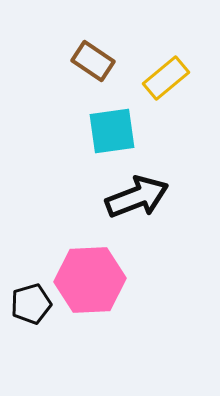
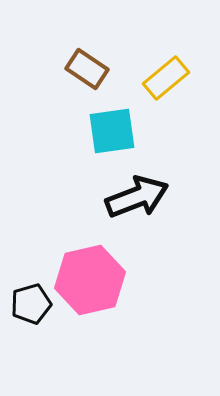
brown rectangle: moved 6 px left, 8 px down
pink hexagon: rotated 10 degrees counterclockwise
